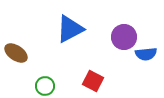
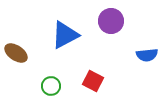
blue triangle: moved 5 px left, 6 px down
purple circle: moved 13 px left, 16 px up
blue semicircle: moved 1 px right, 1 px down
green circle: moved 6 px right
